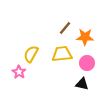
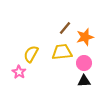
orange star: rotated 18 degrees counterclockwise
yellow trapezoid: moved 2 px up
pink circle: moved 3 px left
black triangle: moved 2 px right, 3 px up; rotated 16 degrees counterclockwise
